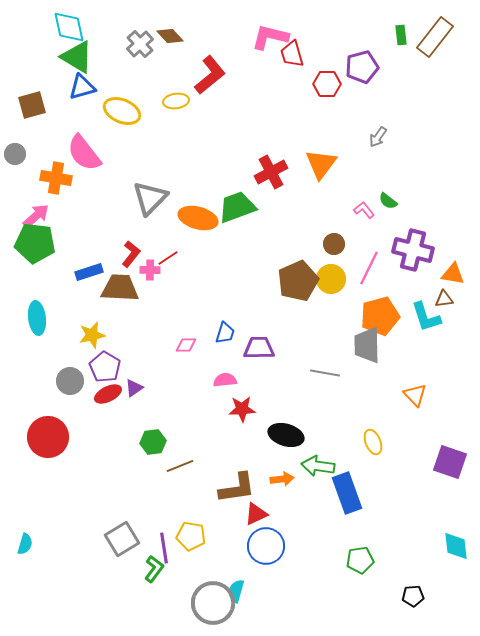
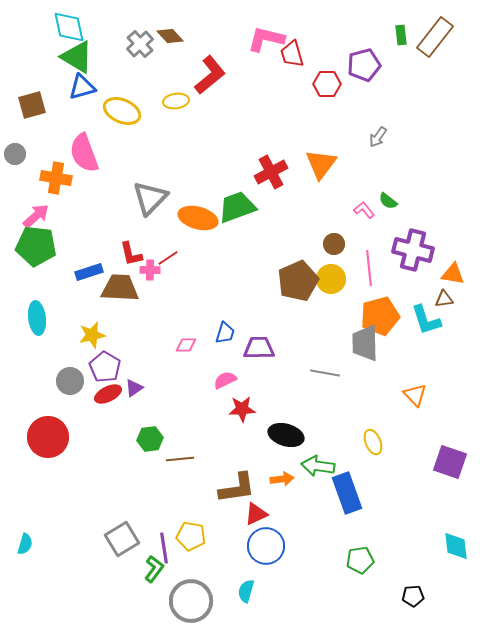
pink L-shape at (270, 37): moved 4 px left, 2 px down
purple pentagon at (362, 67): moved 2 px right, 2 px up
pink semicircle at (84, 153): rotated 18 degrees clockwise
green pentagon at (35, 243): moved 1 px right, 3 px down
red L-shape at (131, 254): rotated 128 degrees clockwise
pink line at (369, 268): rotated 32 degrees counterclockwise
cyan L-shape at (426, 317): moved 3 px down
gray trapezoid at (367, 345): moved 2 px left, 2 px up
pink semicircle at (225, 380): rotated 20 degrees counterclockwise
green hexagon at (153, 442): moved 3 px left, 3 px up
brown line at (180, 466): moved 7 px up; rotated 16 degrees clockwise
cyan semicircle at (236, 591): moved 10 px right
gray circle at (213, 603): moved 22 px left, 2 px up
